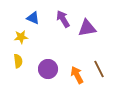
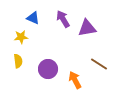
brown line: moved 5 px up; rotated 30 degrees counterclockwise
orange arrow: moved 2 px left, 5 px down
